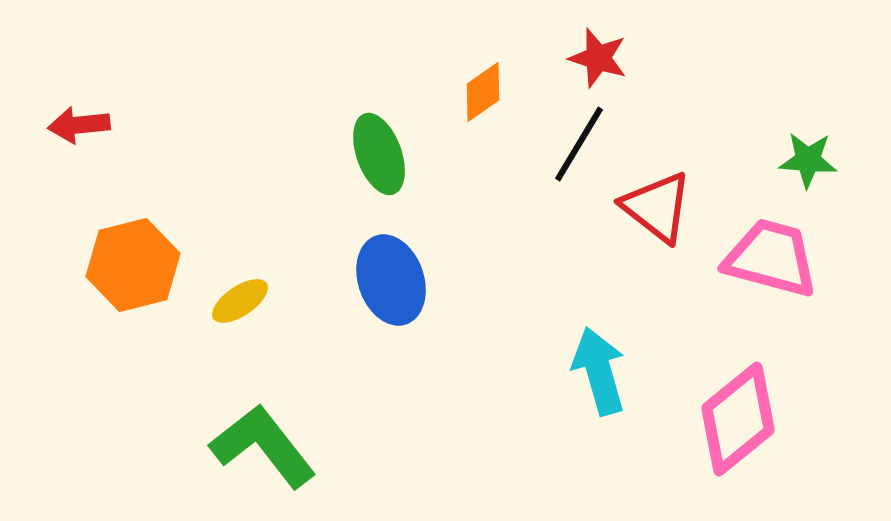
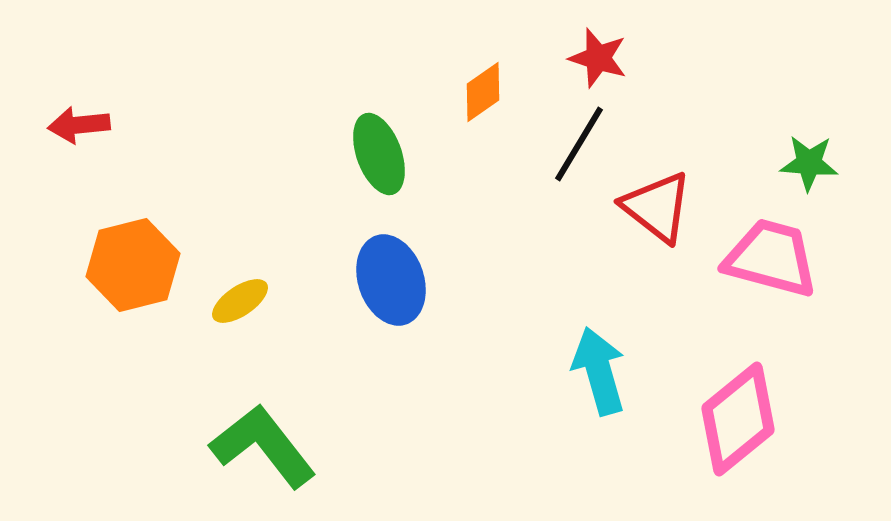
green star: moved 1 px right, 3 px down
